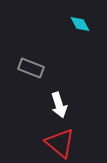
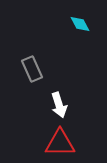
gray rectangle: moved 1 px right, 1 px down; rotated 45 degrees clockwise
red triangle: rotated 40 degrees counterclockwise
